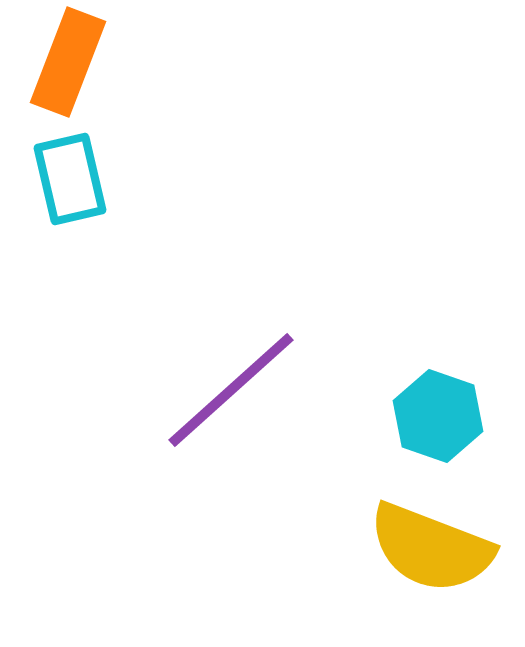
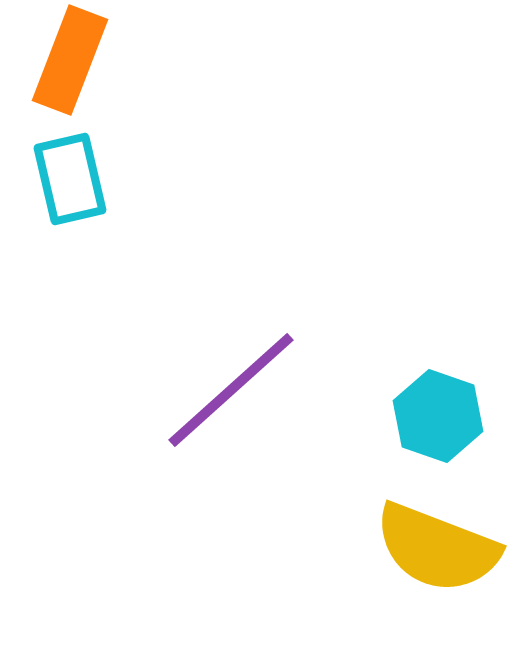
orange rectangle: moved 2 px right, 2 px up
yellow semicircle: moved 6 px right
